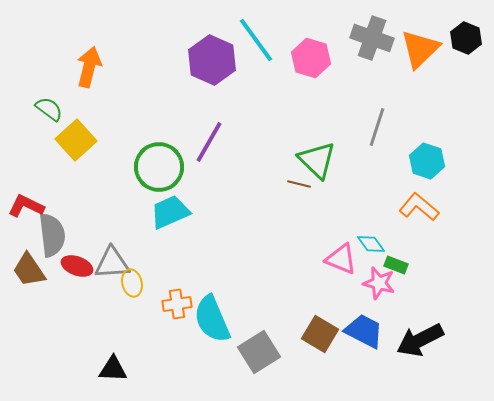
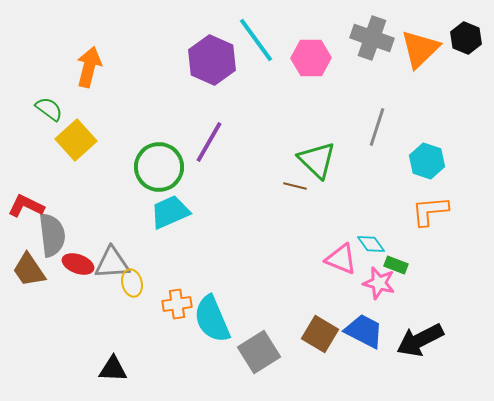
pink hexagon: rotated 18 degrees counterclockwise
brown line: moved 4 px left, 2 px down
orange L-shape: moved 11 px right, 4 px down; rotated 45 degrees counterclockwise
red ellipse: moved 1 px right, 2 px up
